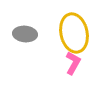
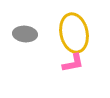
pink L-shape: rotated 50 degrees clockwise
